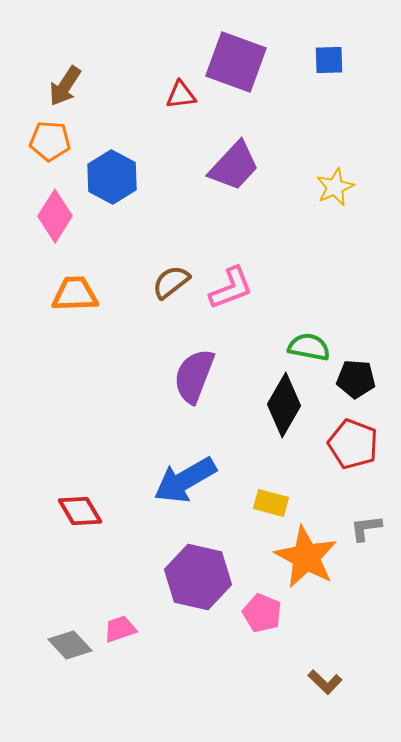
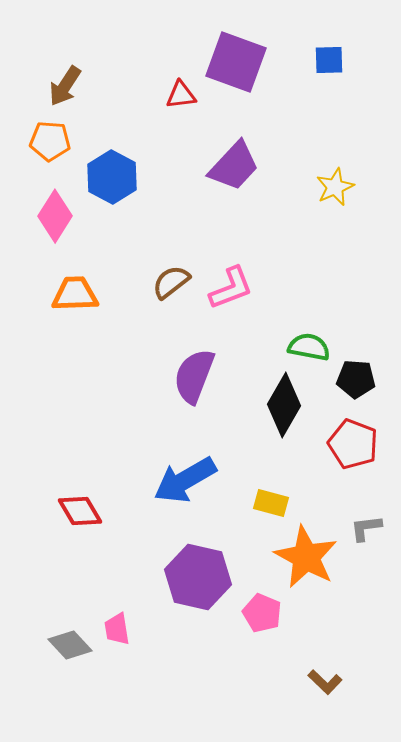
pink trapezoid: moved 3 px left; rotated 80 degrees counterclockwise
